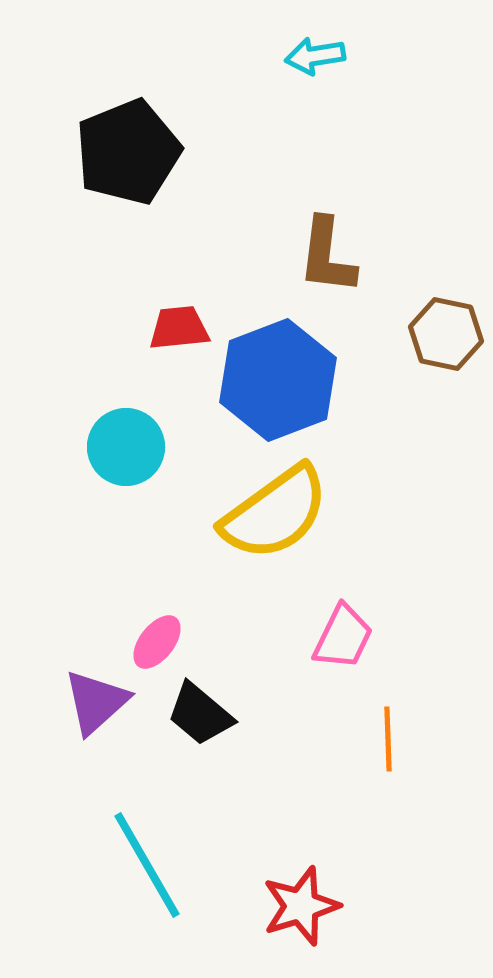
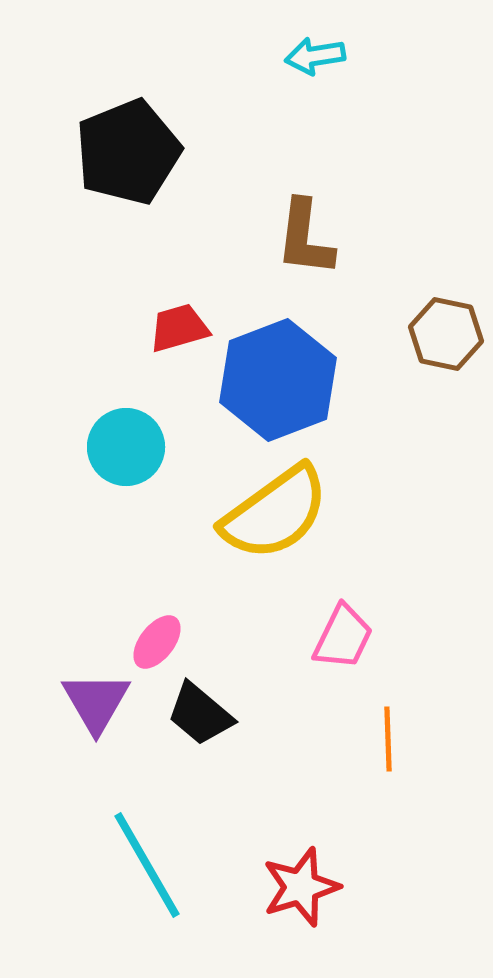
brown L-shape: moved 22 px left, 18 px up
red trapezoid: rotated 10 degrees counterclockwise
purple triangle: rotated 18 degrees counterclockwise
red star: moved 19 px up
